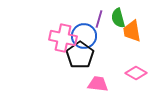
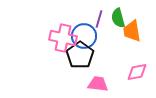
pink diamond: moved 1 px right, 1 px up; rotated 40 degrees counterclockwise
